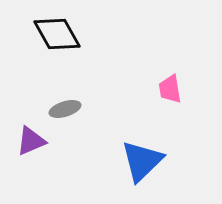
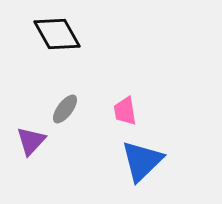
pink trapezoid: moved 45 px left, 22 px down
gray ellipse: rotated 36 degrees counterclockwise
purple triangle: rotated 24 degrees counterclockwise
